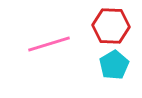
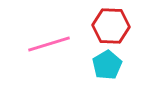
cyan pentagon: moved 7 px left
